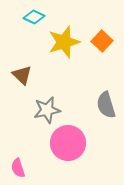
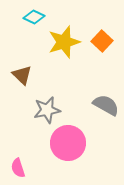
gray semicircle: rotated 136 degrees clockwise
